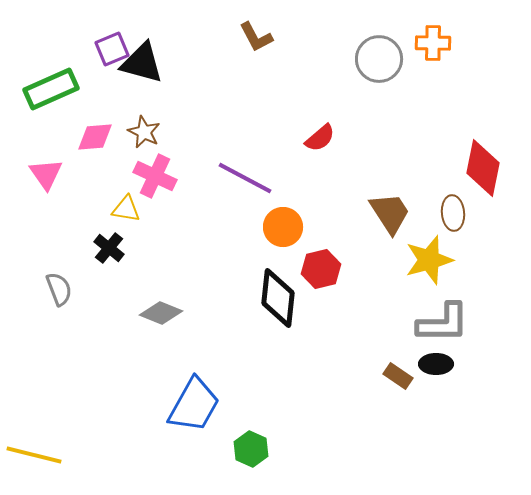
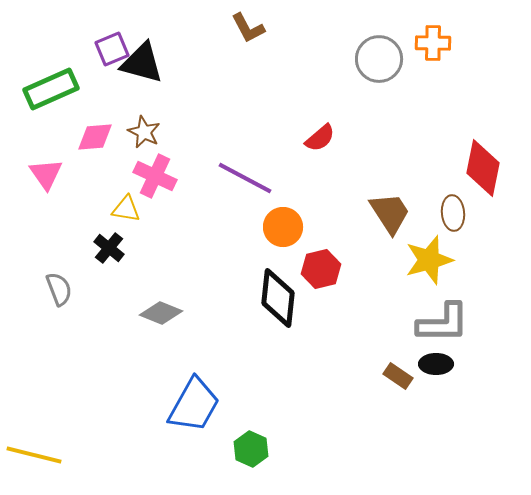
brown L-shape: moved 8 px left, 9 px up
